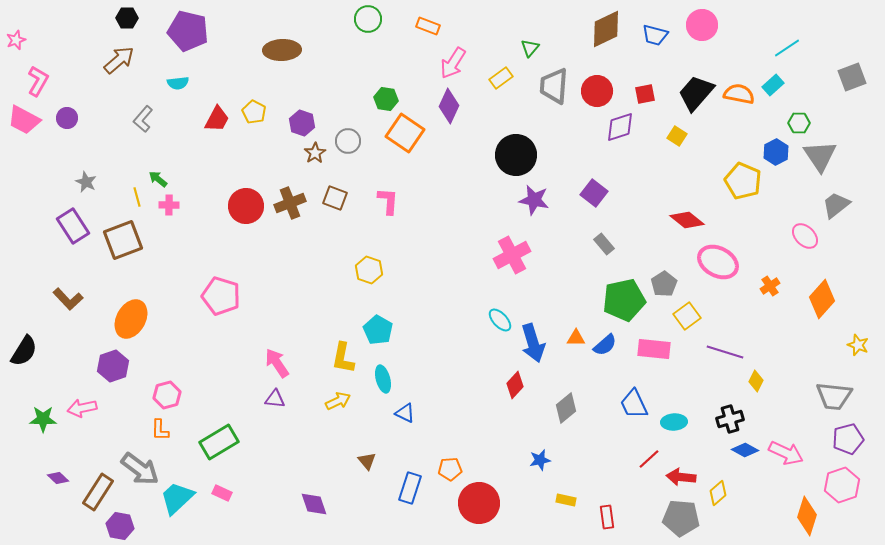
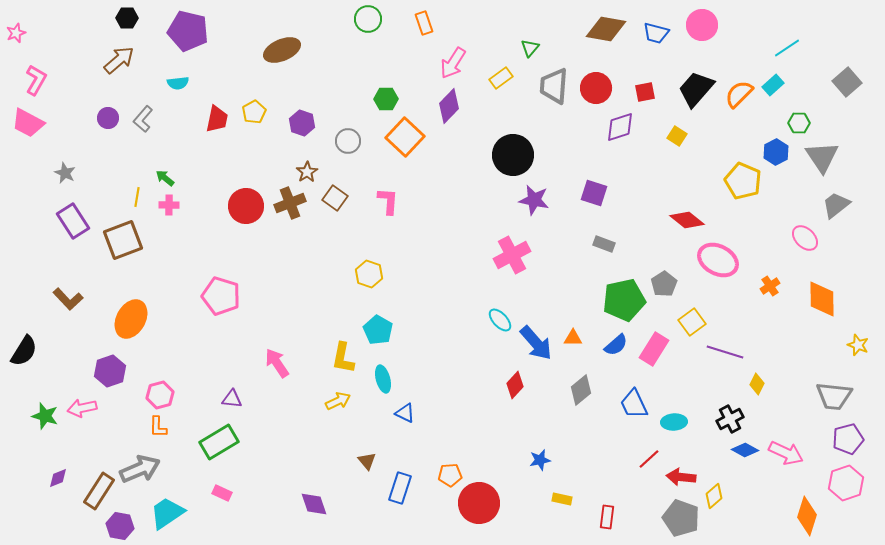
orange rectangle at (428, 26): moved 4 px left, 3 px up; rotated 50 degrees clockwise
brown diamond at (606, 29): rotated 36 degrees clockwise
blue trapezoid at (655, 35): moved 1 px right, 2 px up
pink star at (16, 40): moved 7 px up
brown ellipse at (282, 50): rotated 21 degrees counterclockwise
gray square at (852, 77): moved 5 px left, 5 px down; rotated 20 degrees counterclockwise
pink L-shape at (38, 81): moved 2 px left, 1 px up
red circle at (597, 91): moved 1 px left, 3 px up
black trapezoid at (696, 93): moved 4 px up
red square at (645, 94): moved 2 px up
orange semicircle at (739, 94): rotated 56 degrees counterclockwise
green hexagon at (386, 99): rotated 10 degrees counterclockwise
purple diamond at (449, 106): rotated 20 degrees clockwise
yellow pentagon at (254, 112): rotated 15 degrees clockwise
purple circle at (67, 118): moved 41 px right
red trapezoid at (217, 119): rotated 16 degrees counterclockwise
pink trapezoid at (24, 120): moved 4 px right, 3 px down
orange square at (405, 133): moved 4 px down; rotated 9 degrees clockwise
brown star at (315, 153): moved 8 px left, 19 px down
black circle at (516, 155): moved 3 px left
gray triangle at (820, 156): moved 2 px right, 1 px down
green arrow at (158, 179): moved 7 px right, 1 px up
gray star at (86, 182): moved 21 px left, 9 px up
purple square at (594, 193): rotated 20 degrees counterclockwise
yellow line at (137, 197): rotated 24 degrees clockwise
brown square at (335, 198): rotated 15 degrees clockwise
purple rectangle at (73, 226): moved 5 px up
pink ellipse at (805, 236): moved 2 px down
gray rectangle at (604, 244): rotated 30 degrees counterclockwise
pink ellipse at (718, 262): moved 2 px up
yellow hexagon at (369, 270): moved 4 px down
orange diamond at (822, 299): rotated 42 degrees counterclockwise
yellow square at (687, 316): moved 5 px right, 6 px down
orange triangle at (576, 338): moved 3 px left
blue arrow at (533, 343): moved 3 px right; rotated 24 degrees counterclockwise
blue semicircle at (605, 345): moved 11 px right
pink rectangle at (654, 349): rotated 64 degrees counterclockwise
purple hexagon at (113, 366): moved 3 px left, 5 px down
yellow diamond at (756, 381): moved 1 px right, 3 px down
pink hexagon at (167, 395): moved 7 px left
purple triangle at (275, 399): moved 43 px left
gray diamond at (566, 408): moved 15 px right, 18 px up
green star at (43, 419): moved 2 px right, 3 px up; rotated 16 degrees clockwise
black cross at (730, 419): rotated 12 degrees counterclockwise
orange L-shape at (160, 430): moved 2 px left, 3 px up
gray arrow at (140, 469): rotated 60 degrees counterclockwise
orange pentagon at (450, 469): moved 6 px down
purple diamond at (58, 478): rotated 65 degrees counterclockwise
pink hexagon at (842, 485): moved 4 px right, 2 px up
blue rectangle at (410, 488): moved 10 px left
brown rectangle at (98, 492): moved 1 px right, 1 px up
yellow diamond at (718, 493): moved 4 px left, 3 px down
cyan trapezoid at (177, 498): moved 10 px left, 15 px down; rotated 9 degrees clockwise
yellow rectangle at (566, 500): moved 4 px left, 1 px up
red rectangle at (607, 517): rotated 15 degrees clockwise
gray pentagon at (681, 518): rotated 15 degrees clockwise
